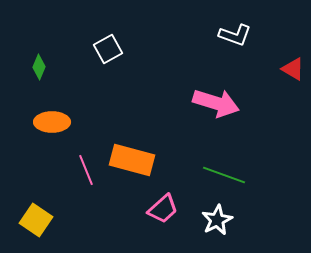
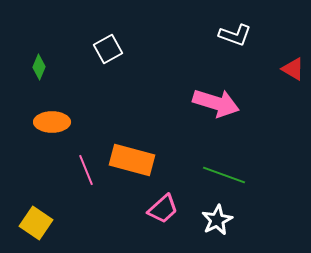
yellow square: moved 3 px down
